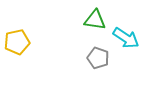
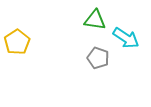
yellow pentagon: rotated 20 degrees counterclockwise
